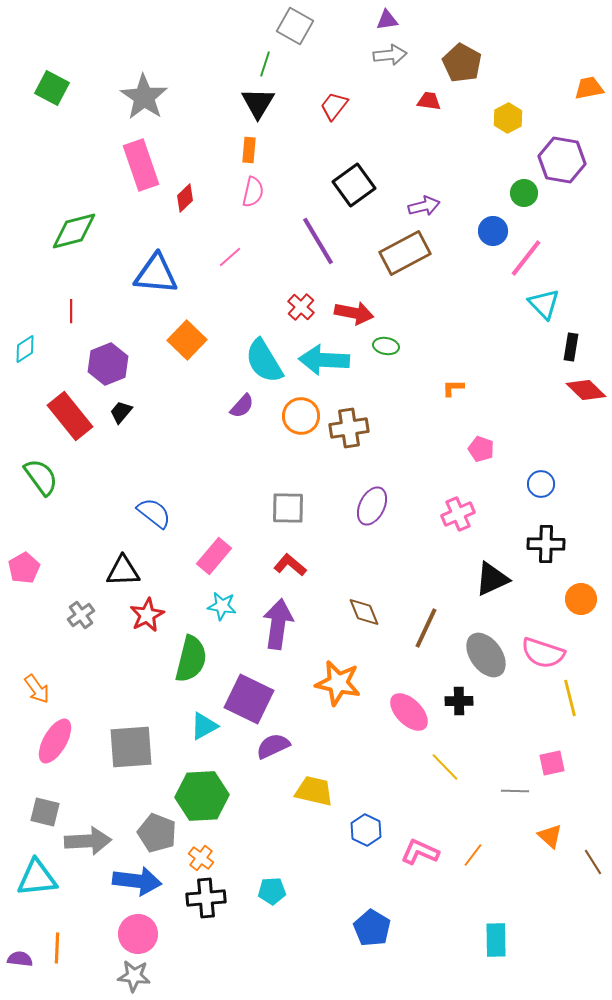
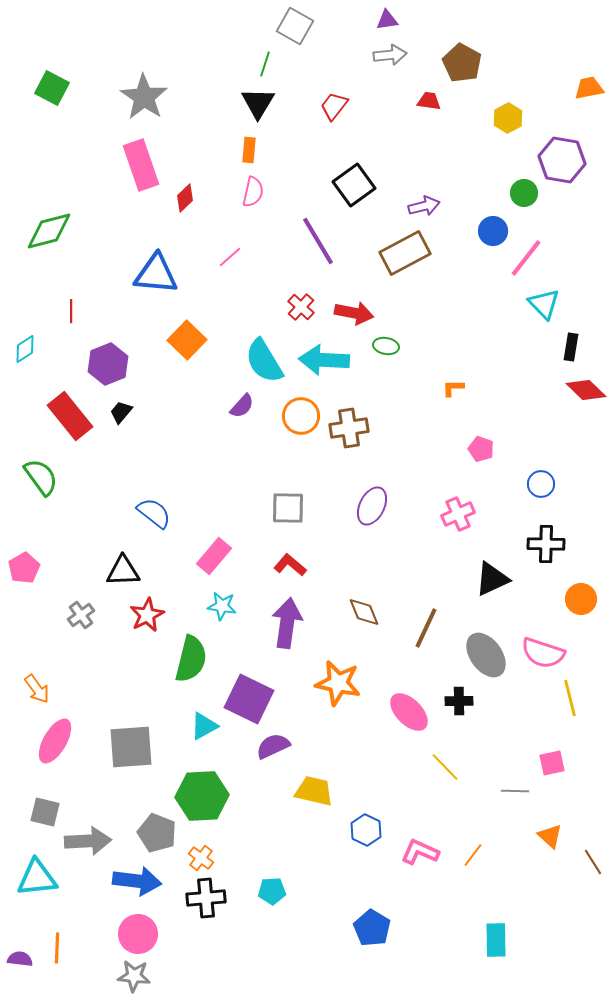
green diamond at (74, 231): moved 25 px left
purple arrow at (278, 624): moved 9 px right, 1 px up
